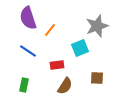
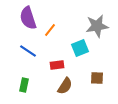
gray star: rotated 10 degrees clockwise
